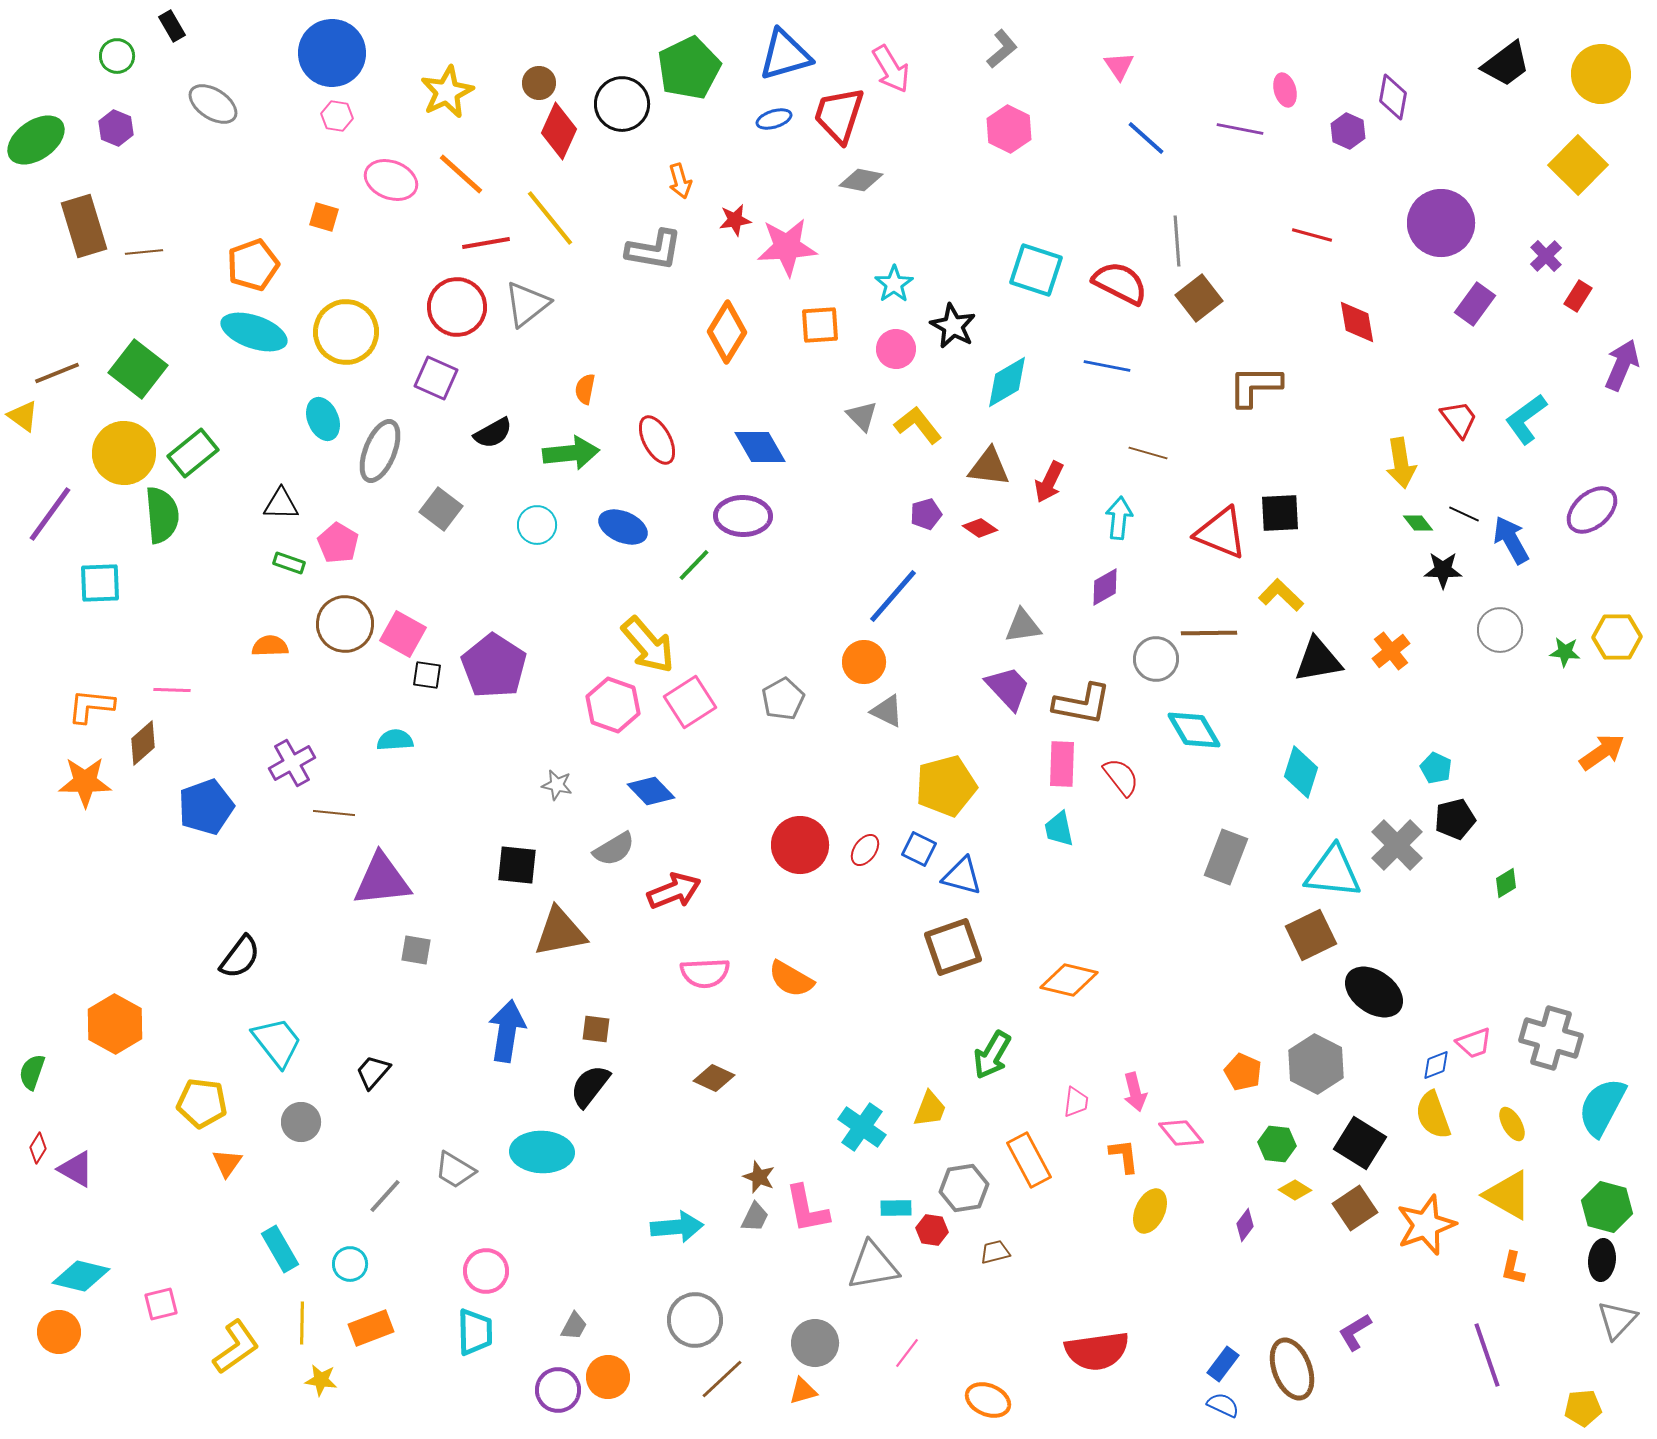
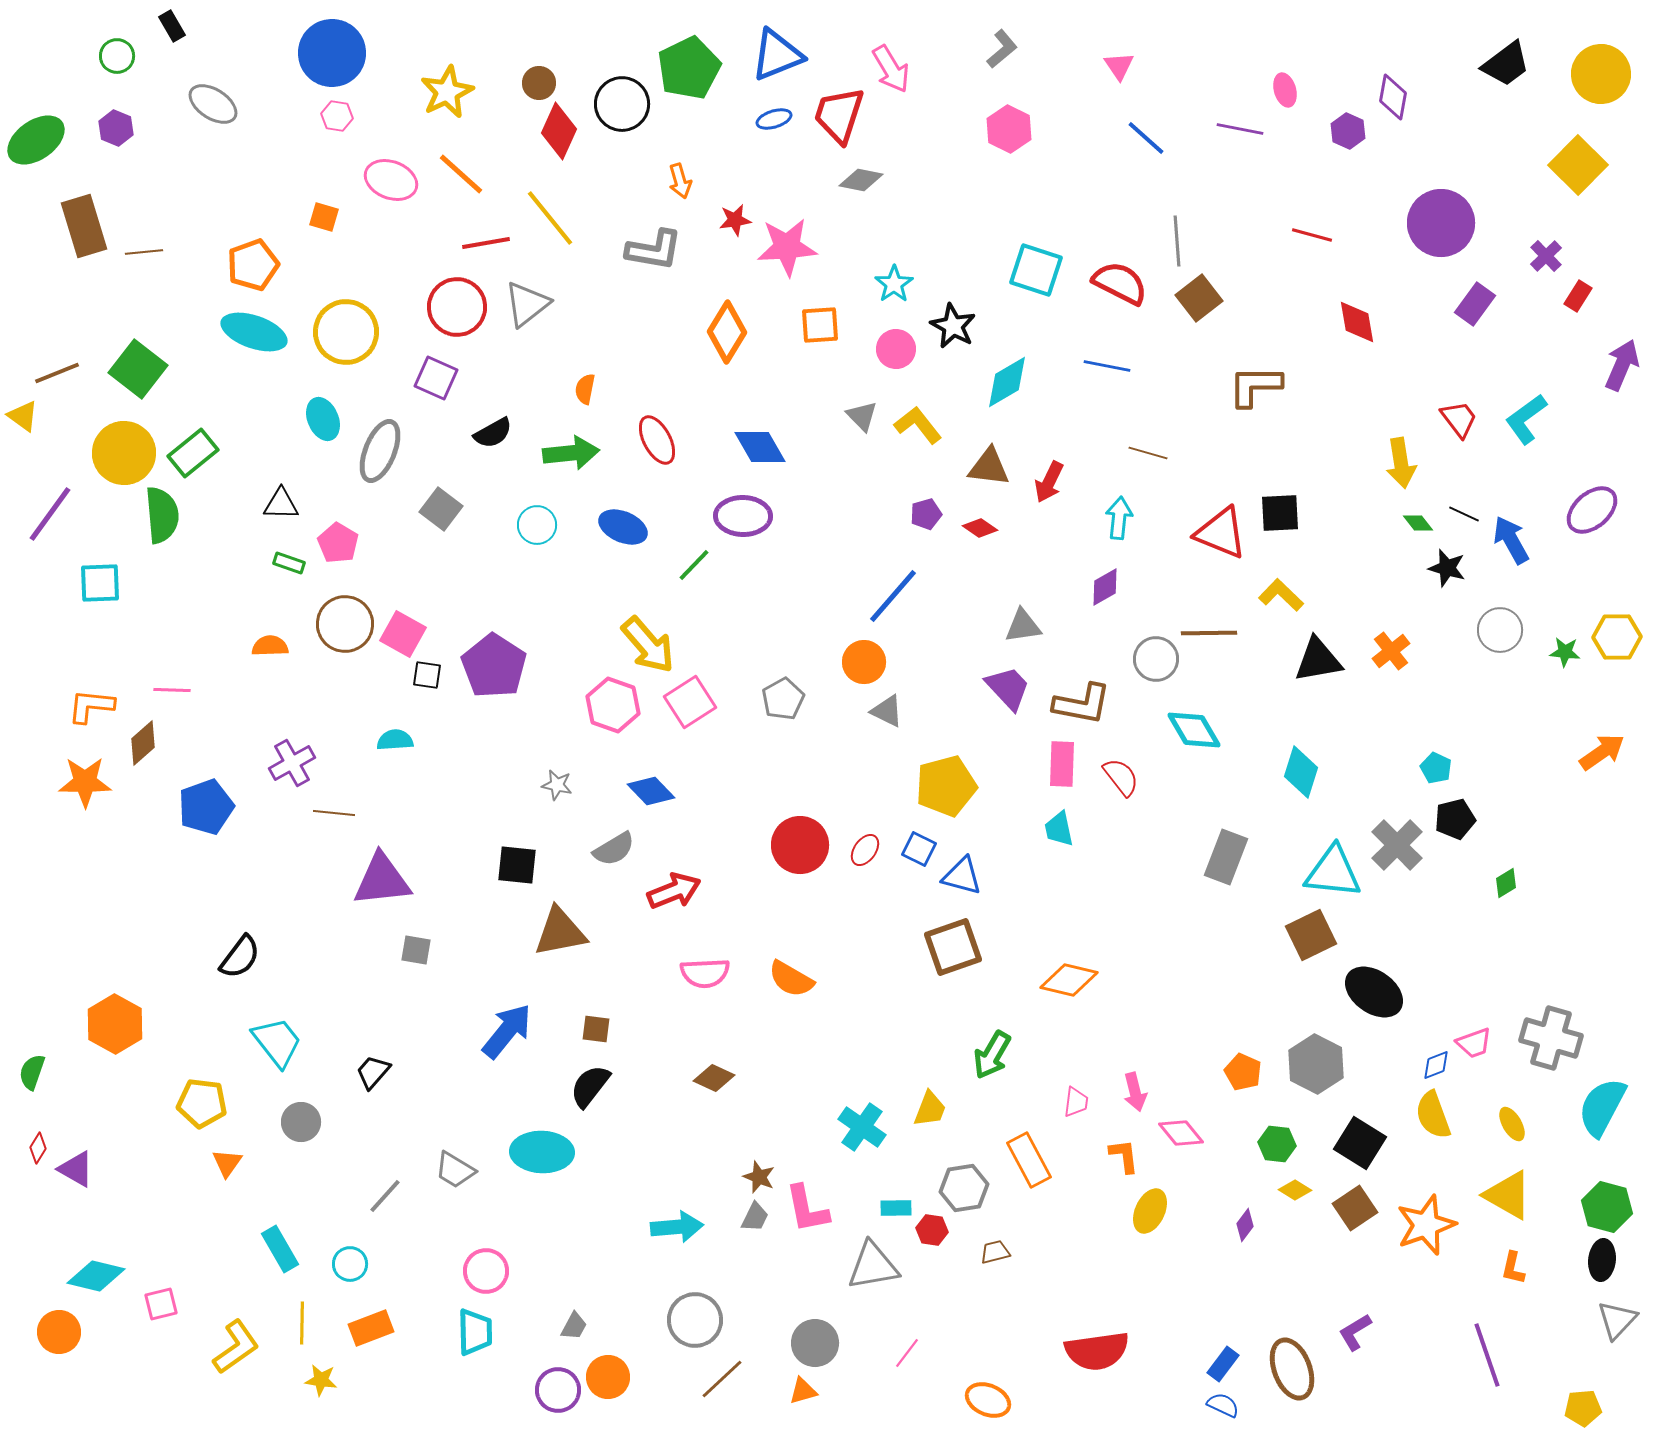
blue triangle at (785, 55): moved 8 px left; rotated 6 degrees counterclockwise
black star at (1443, 570): moved 4 px right, 2 px up; rotated 15 degrees clockwise
blue arrow at (507, 1031): rotated 30 degrees clockwise
cyan diamond at (81, 1276): moved 15 px right
